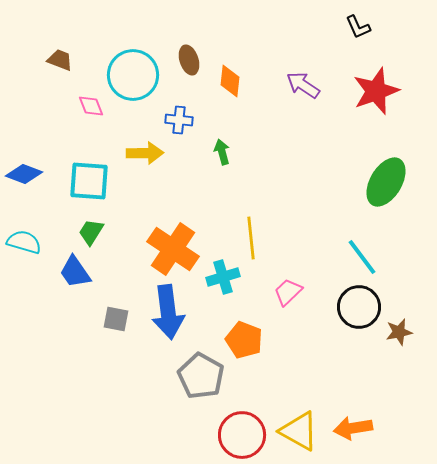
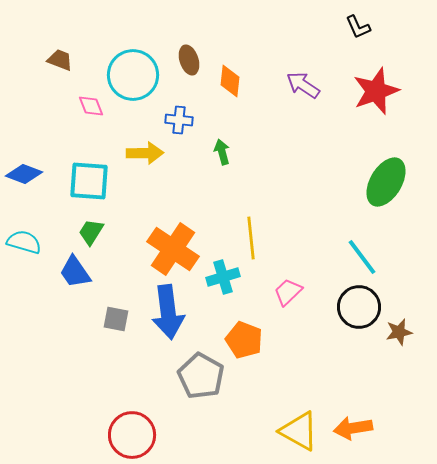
red circle: moved 110 px left
